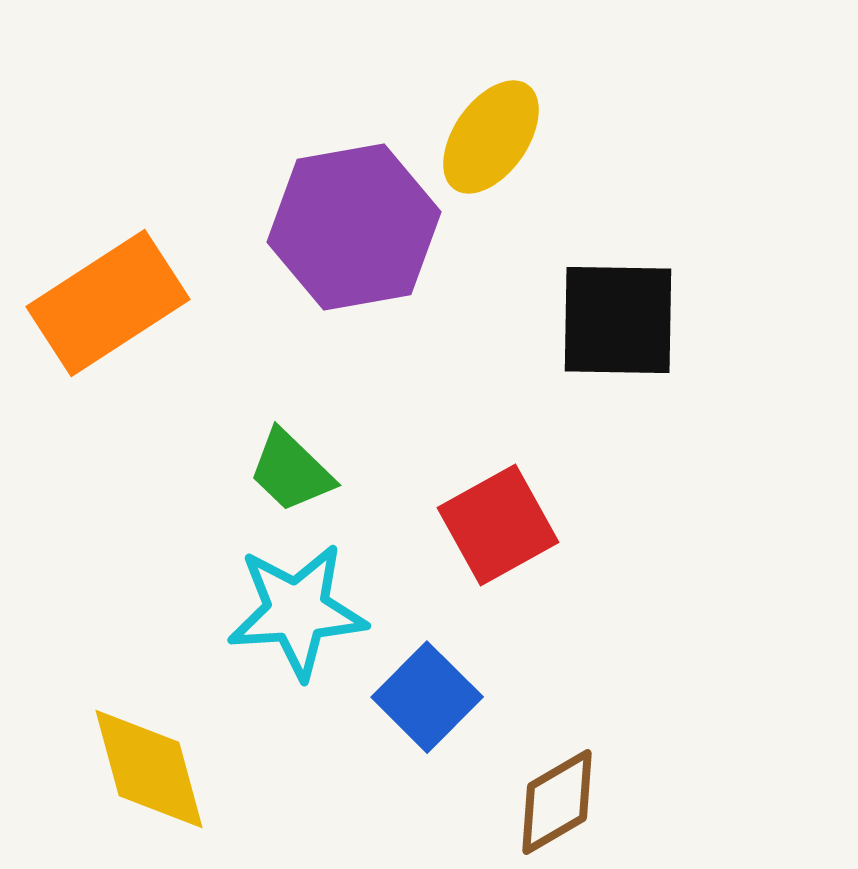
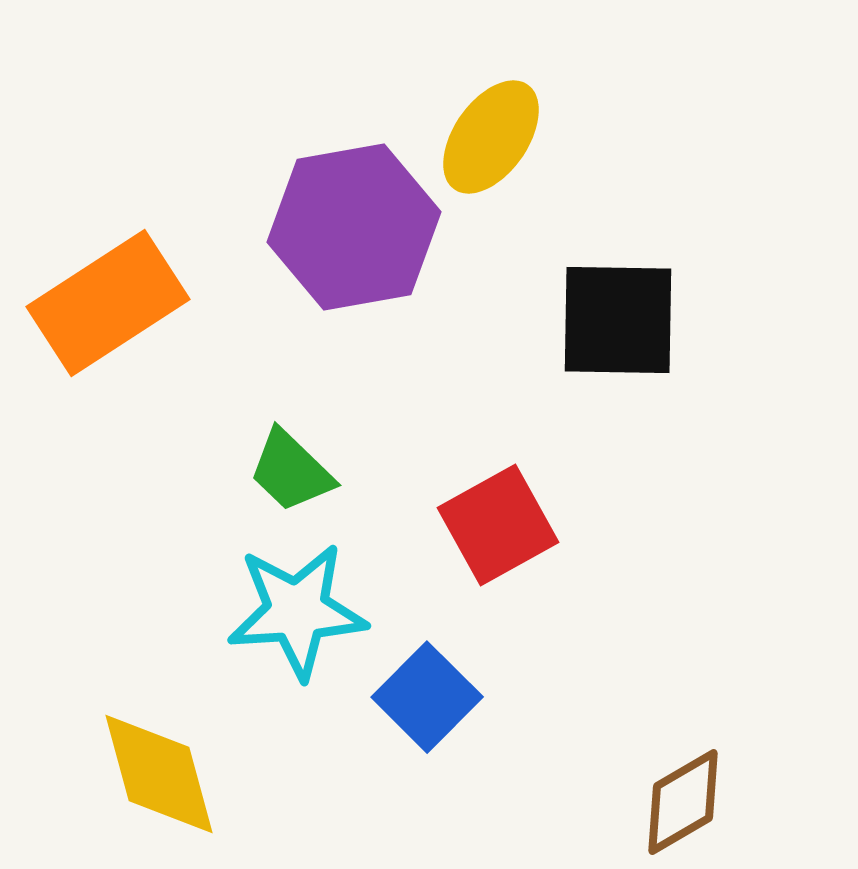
yellow diamond: moved 10 px right, 5 px down
brown diamond: moved 126 px right
